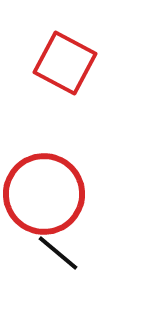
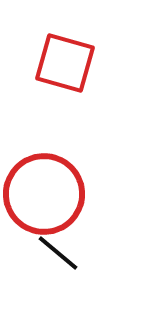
red square: rotated 12 degrees counterclockwise
